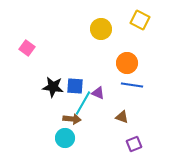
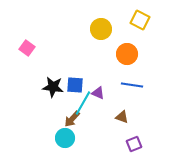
orange circle: moved 9 px up
blue square: moved 1 px up
brown arrow: rotated 126 degrees clockwise
